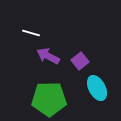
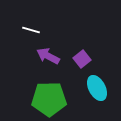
white line: moved 3 px up
purple square: moved 2 px right, 2 px up
